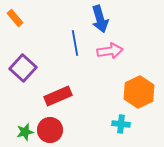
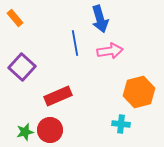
purple square: moved 1 px left, 1 px up
orange hexagon: rotated 12 degrees clockwise
